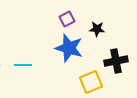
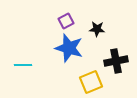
purple square: moved 1 px left, 2 px down
